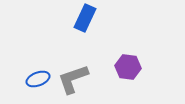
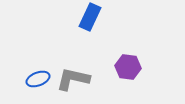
blue rectangle: moved 5 px right, 1 px up
gray L-shape: rotated 32 degrees clockwise
